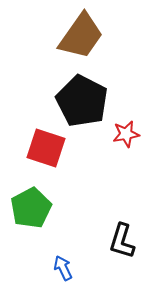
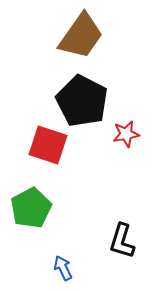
red square: moved 2 px right, 3 px up
